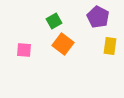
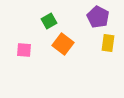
green square: moved 5 px left
yellow rectangle: moved 2 px left, 3 px up
